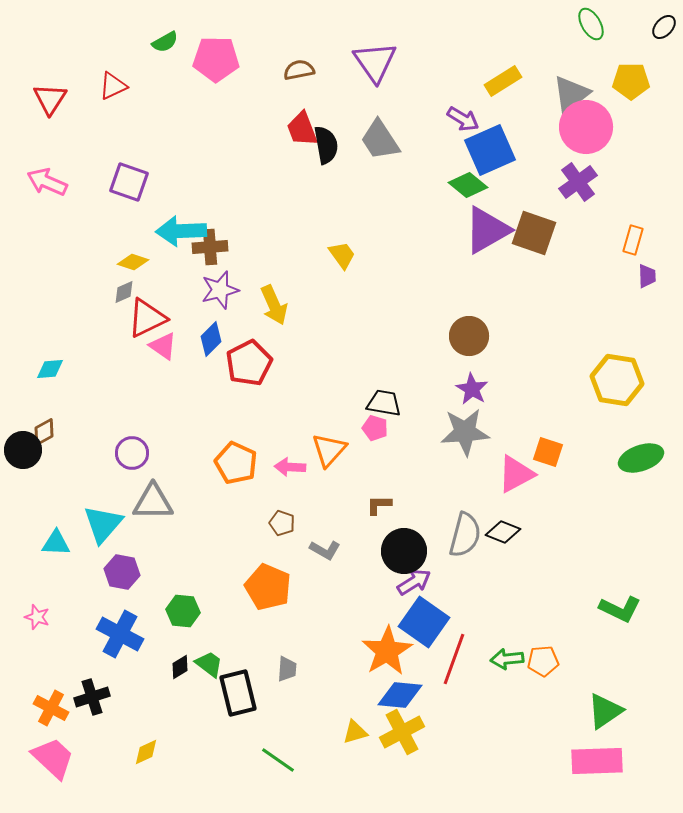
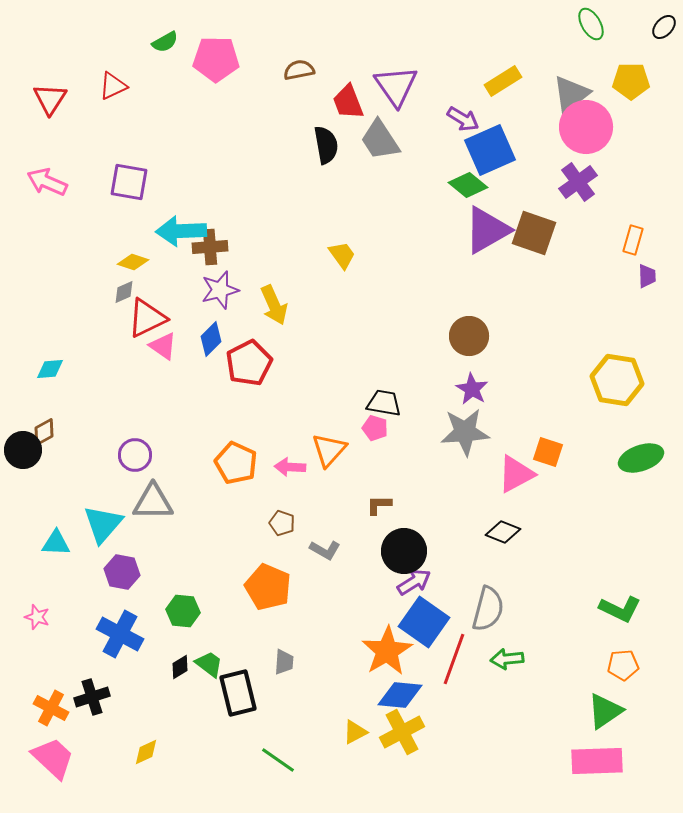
purple triangle at (375, 62): moved 21 px right, 24 px down
red trapezoid at (302, 129): moved 46 px right, 27 px up
purple square at (129, 182): rotated 9 degrees counterclockwise
purple circle at (132, 453): moved 3 px right, 2 px down
gray semicircle at (465, 535): moved 23 px right, 74 px down
orange pentagon at (543, 661): moved 80 px right, 4 px down
gray trapezoid at (287, 669): moved 3 px left, 7 px up
yellow triangle at (355, 732): rotated 12 degrees counterclockwise
